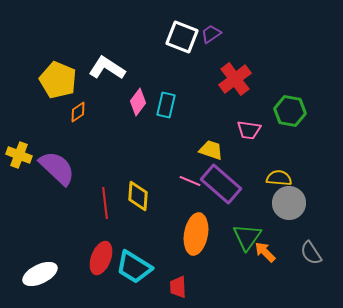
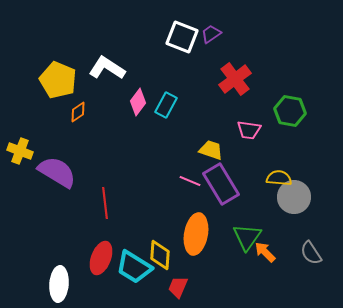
cyan rectangle: rotated 15 degrees clockwise
yellow cross: moved 1 px right, 4 px up
purple semicircle: moved 4 px down; rotated 12 degrees counterclockwise
purple rectangle: rotated 18 degrees clockwise
yellow diamond: moved 22 px right, 59 px down
gray circle: moved 5 px right, 6 px up
white ellipse: moved 19 px right, 10 px down; rotated 60 degrees counterclockwise
red trapezoid: rotated 25 degrees clockwise
